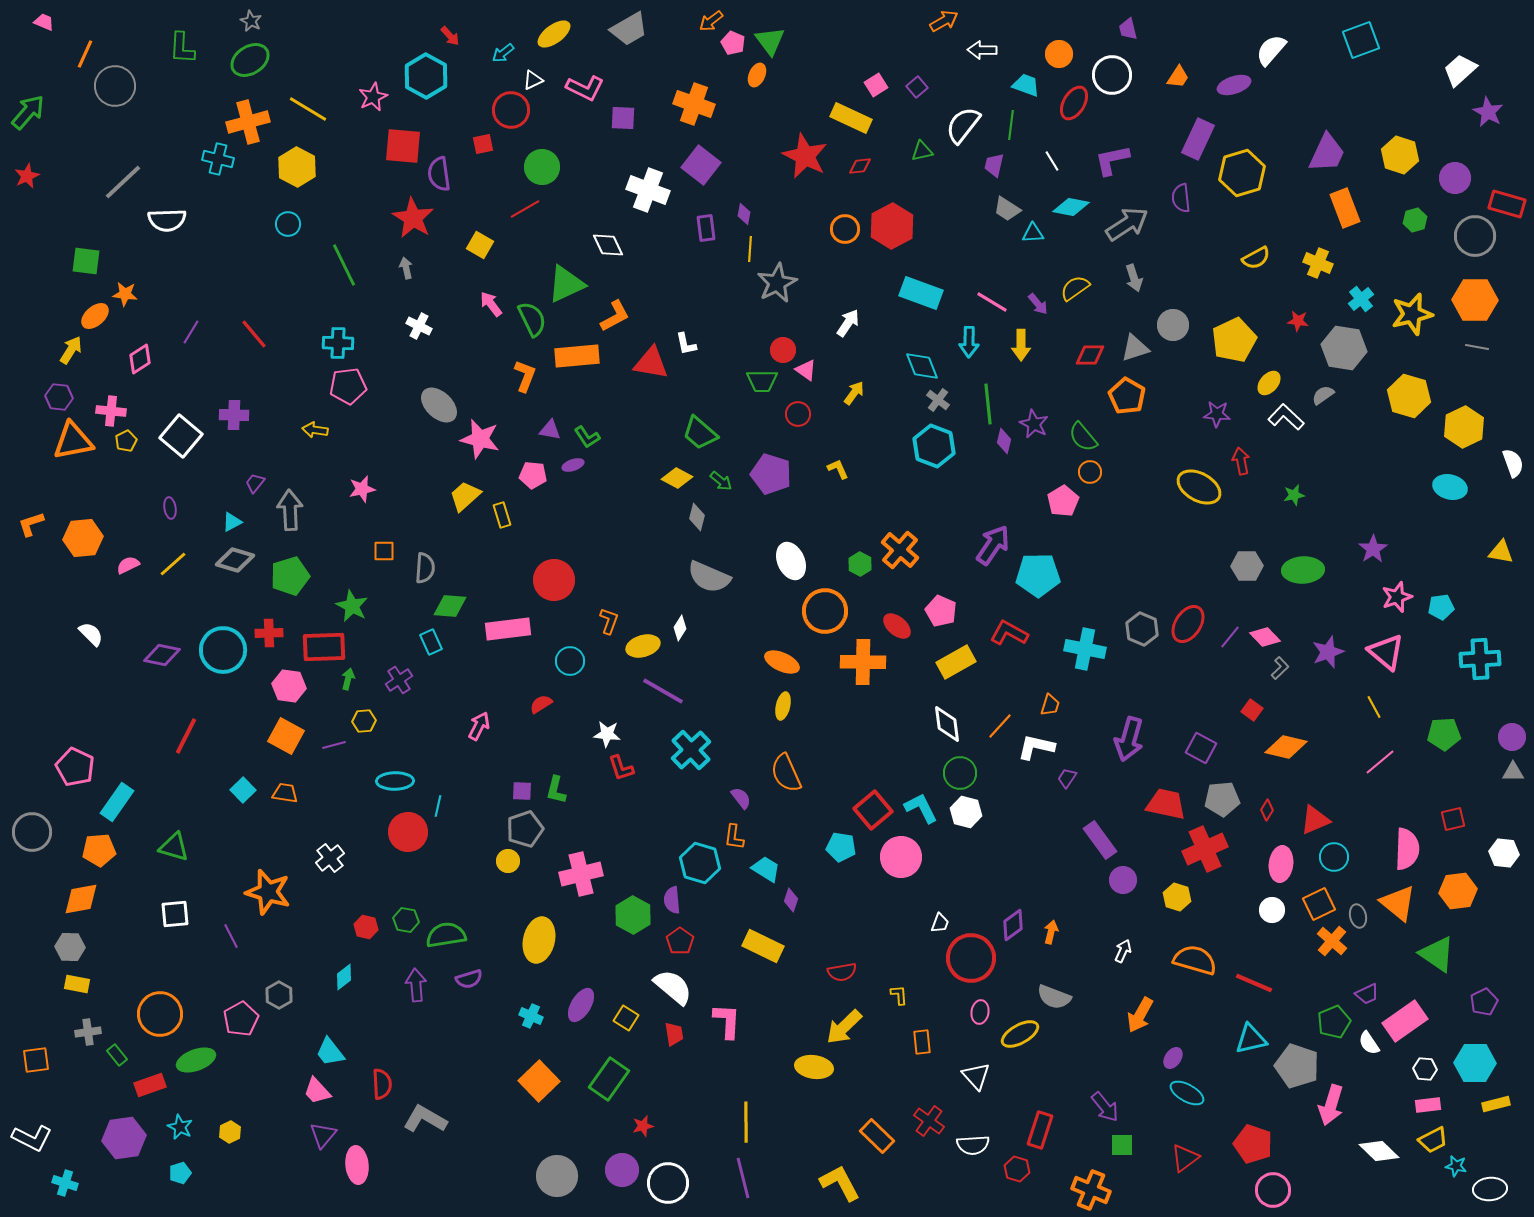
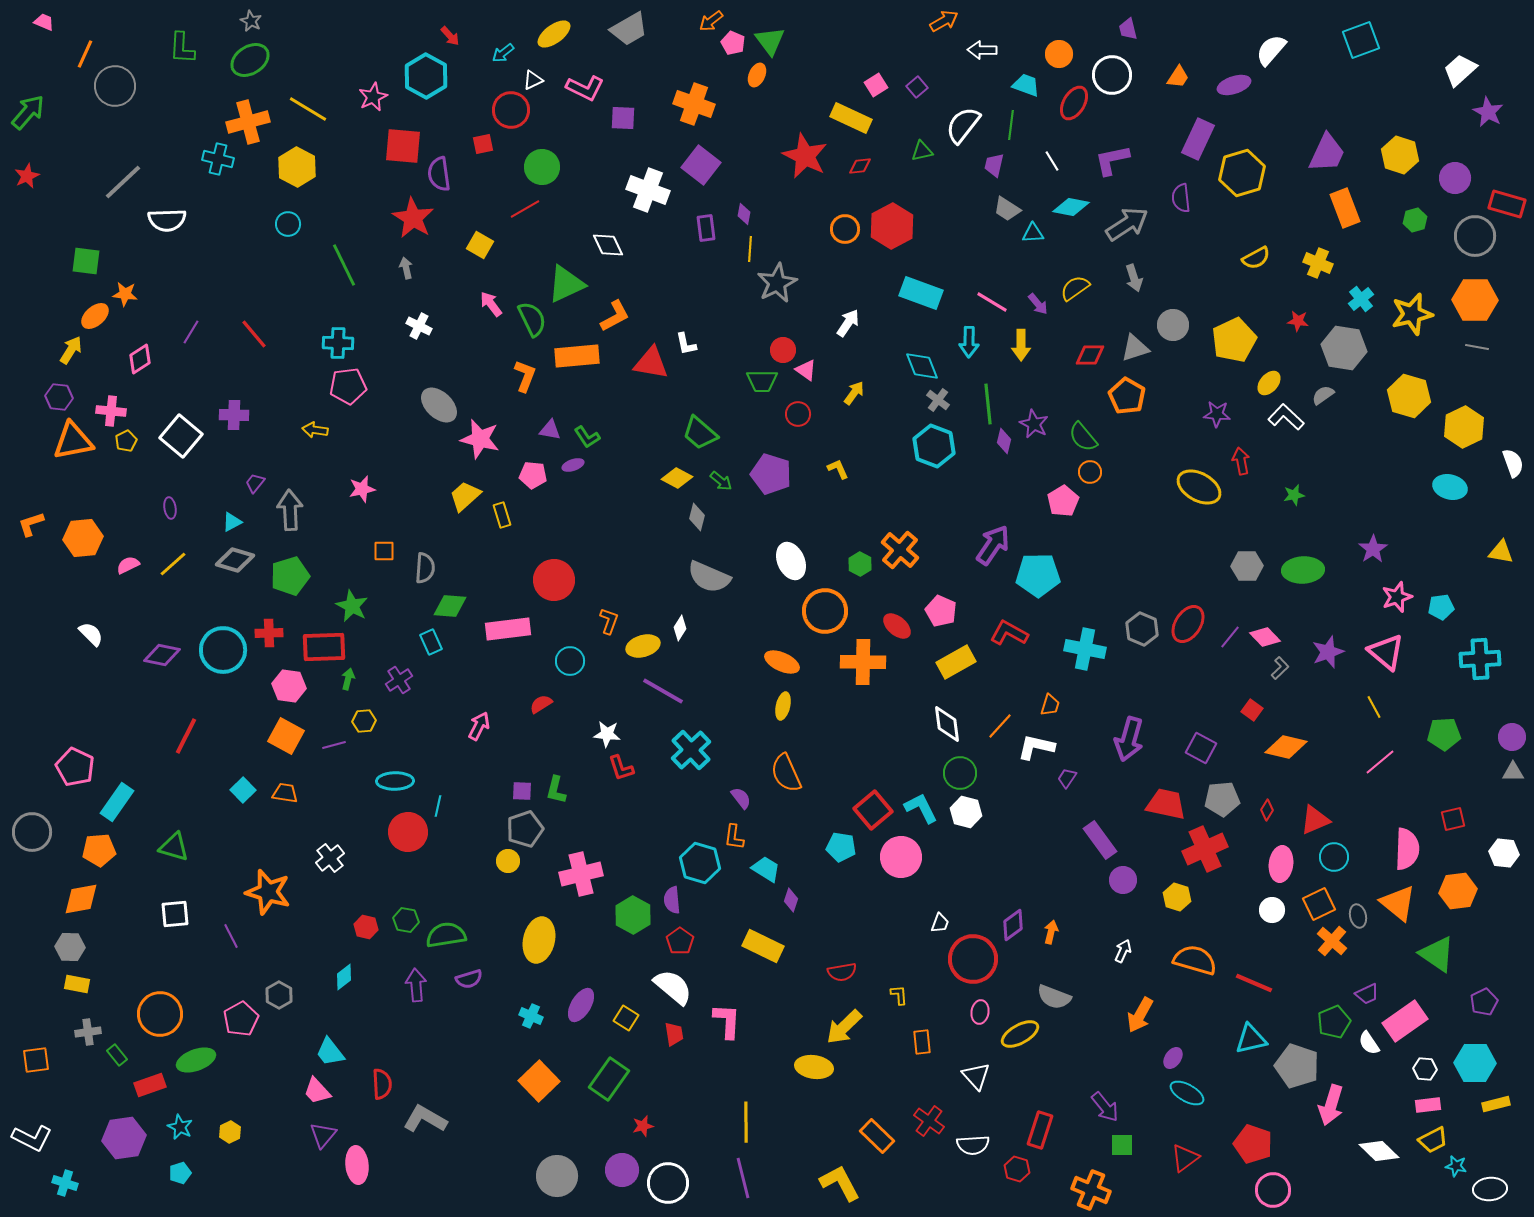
red circle at (971, 958): moved 2 px right, 1 px down
